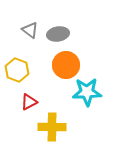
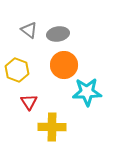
gray triangle: moved 1 px left
orange circle: moved 2 px left
red triangle: rotated 36 degrees counterclockwise
